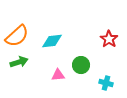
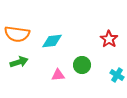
orange semicircle: moved 2 px up; rotated 50 degrees clockwise
green circle: moved 1 px right
cyan cross: moved 11 px right, 8 px up; rotated 16 degrees clockwise
